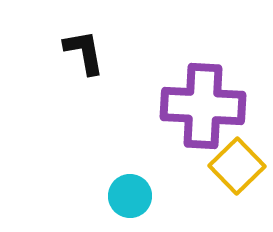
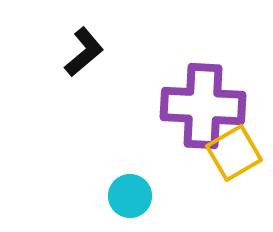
black L-shape: rotated 60 degrees clockwise
yellow square: moved 3 px left, 13 px up; rotated 14 degrees clockwise
